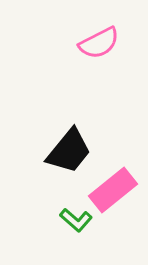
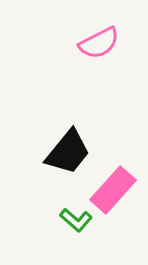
black trapezoid: moved 1 px left, 1 px down
pink rectangle: rotated 9 degrees counterclockwise
